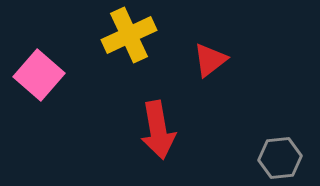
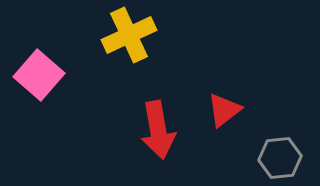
red triangle: moved 14 px right, 50 px down
